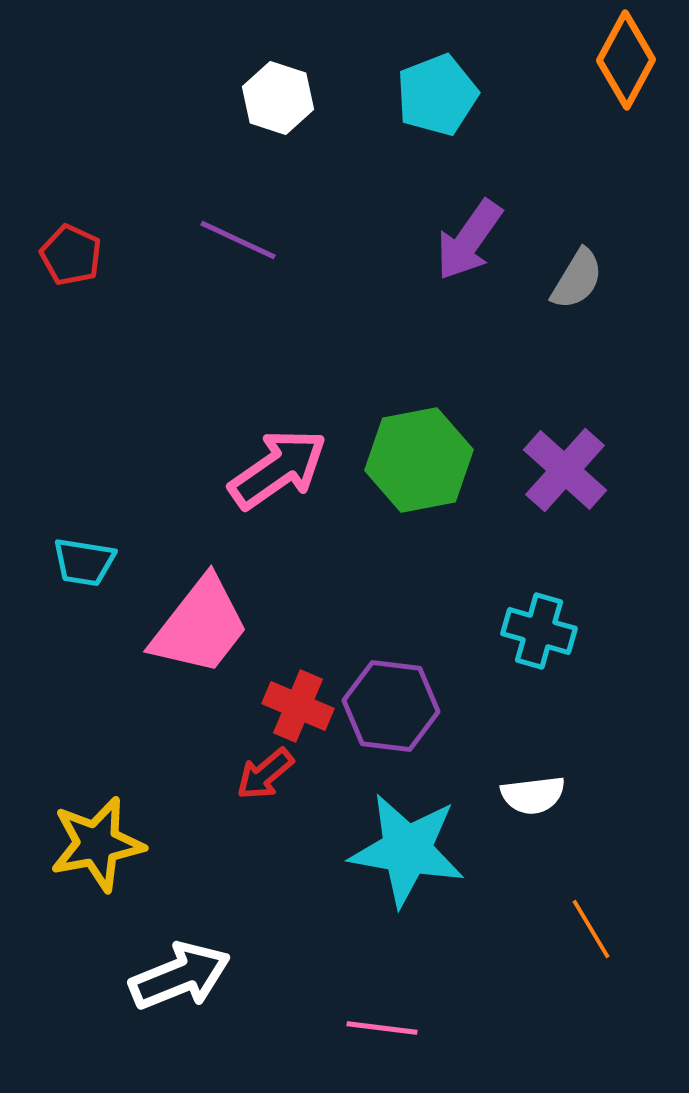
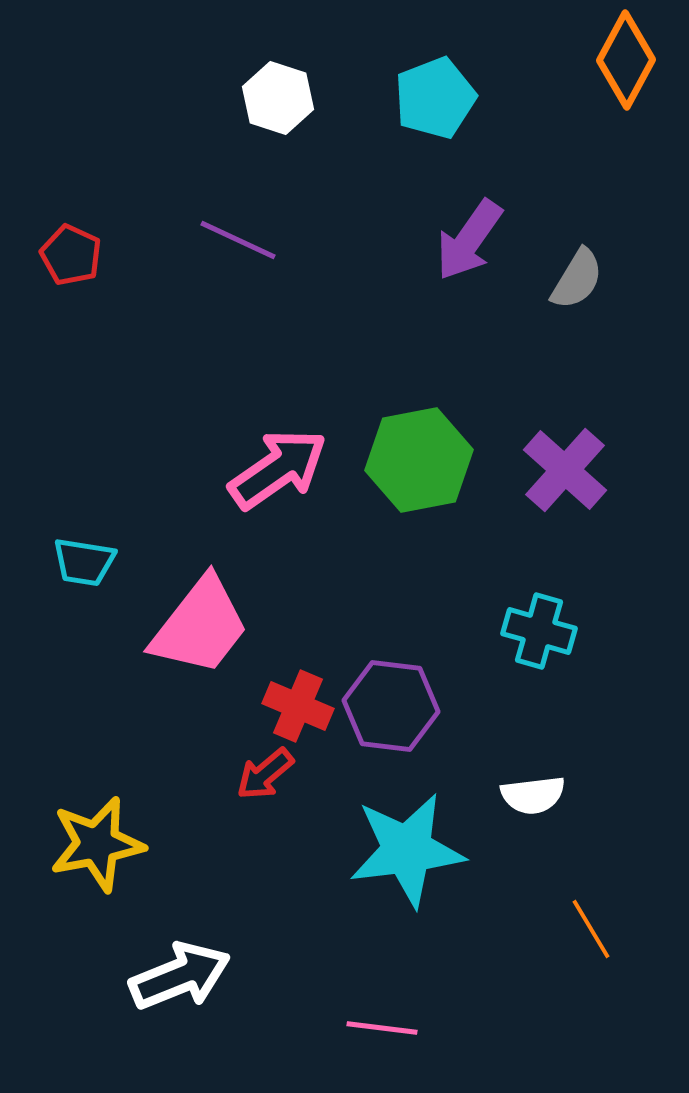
cyan pentagon: moved 2 px left, 3 px down
cyan star: rotated 17 degrees counterclockwise
